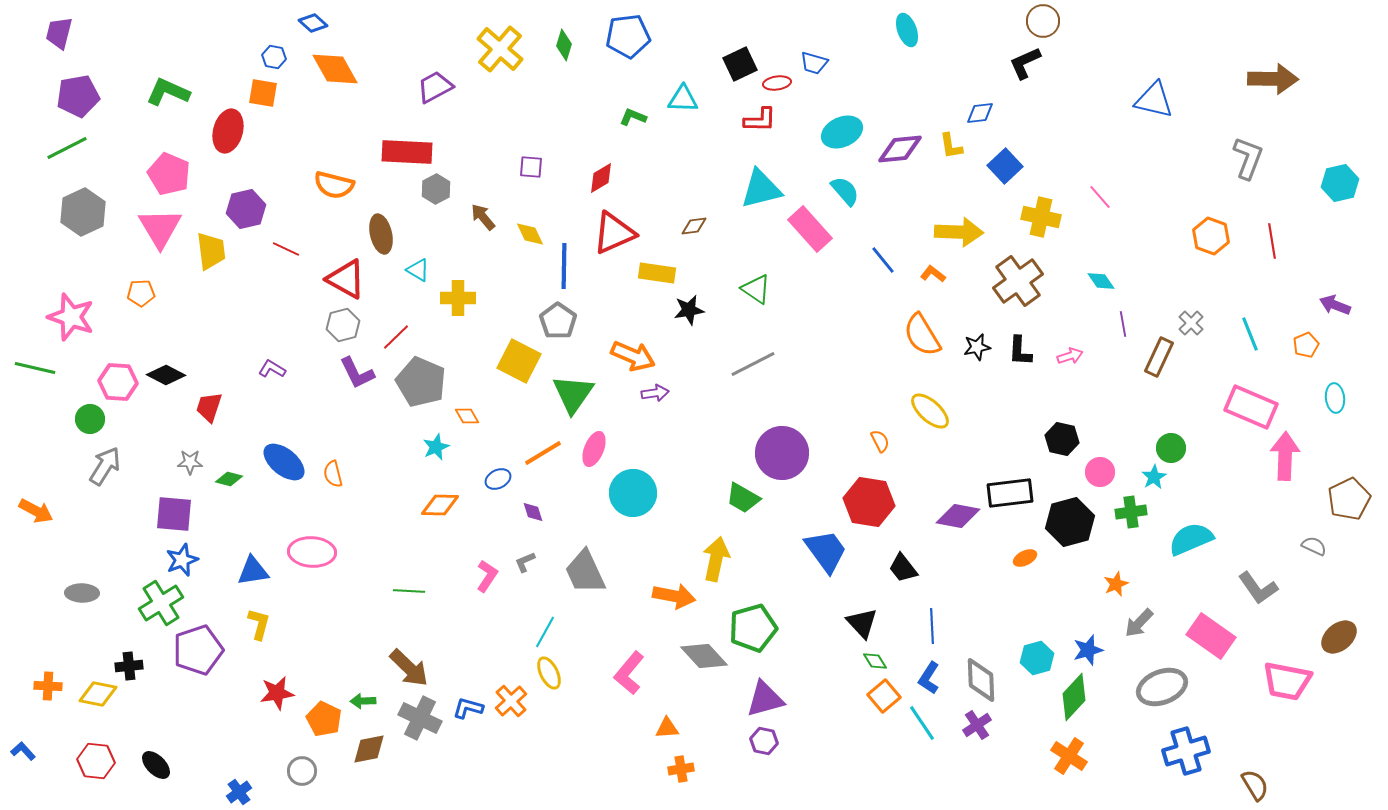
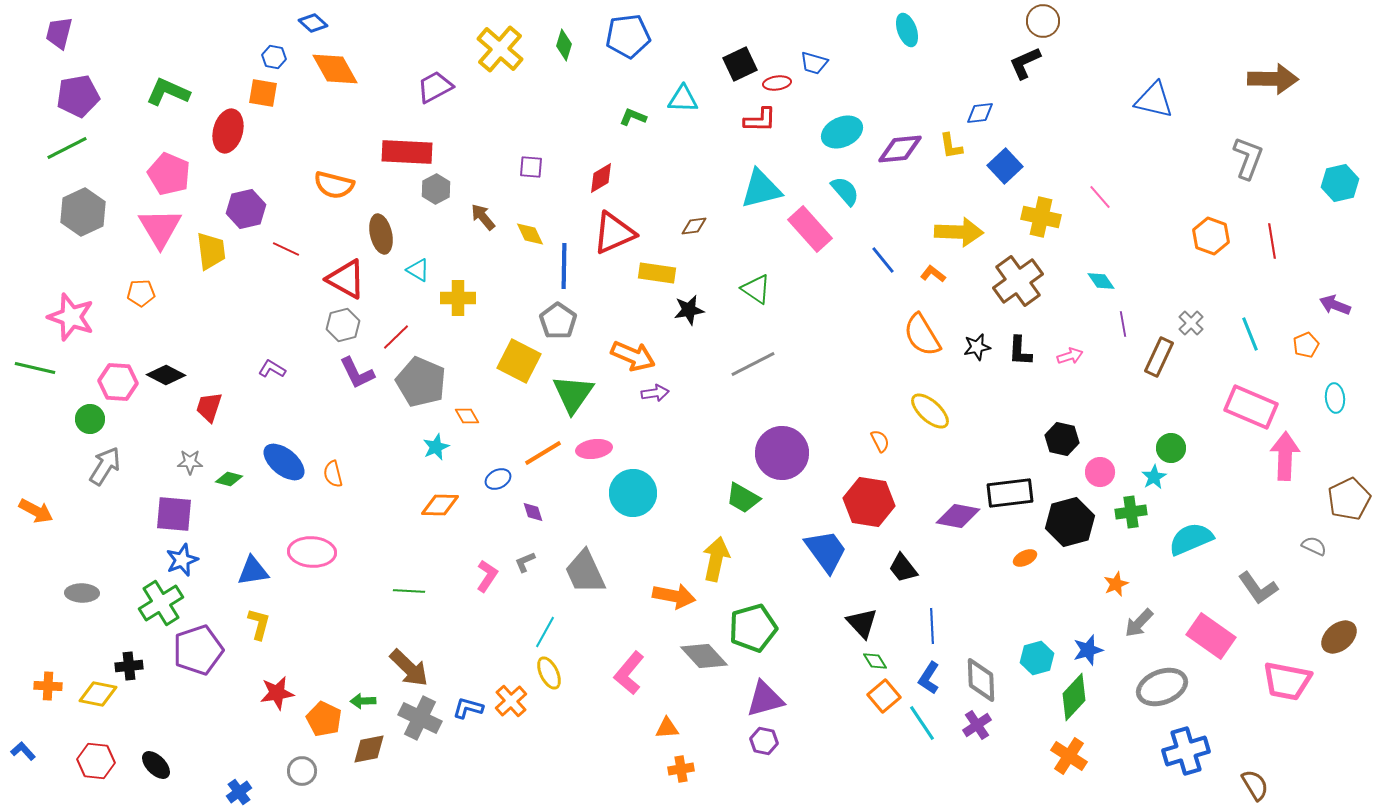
pink ellipse at (594, 449): rotated 60 degrees clockwise
